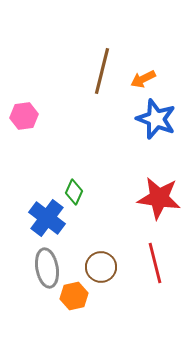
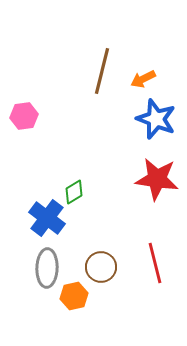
green diamond: rotated 35 degrees clockwise
red star: moved 2 px left, 19 px up
gray ellipse: rotated 12 degrees clockwise
